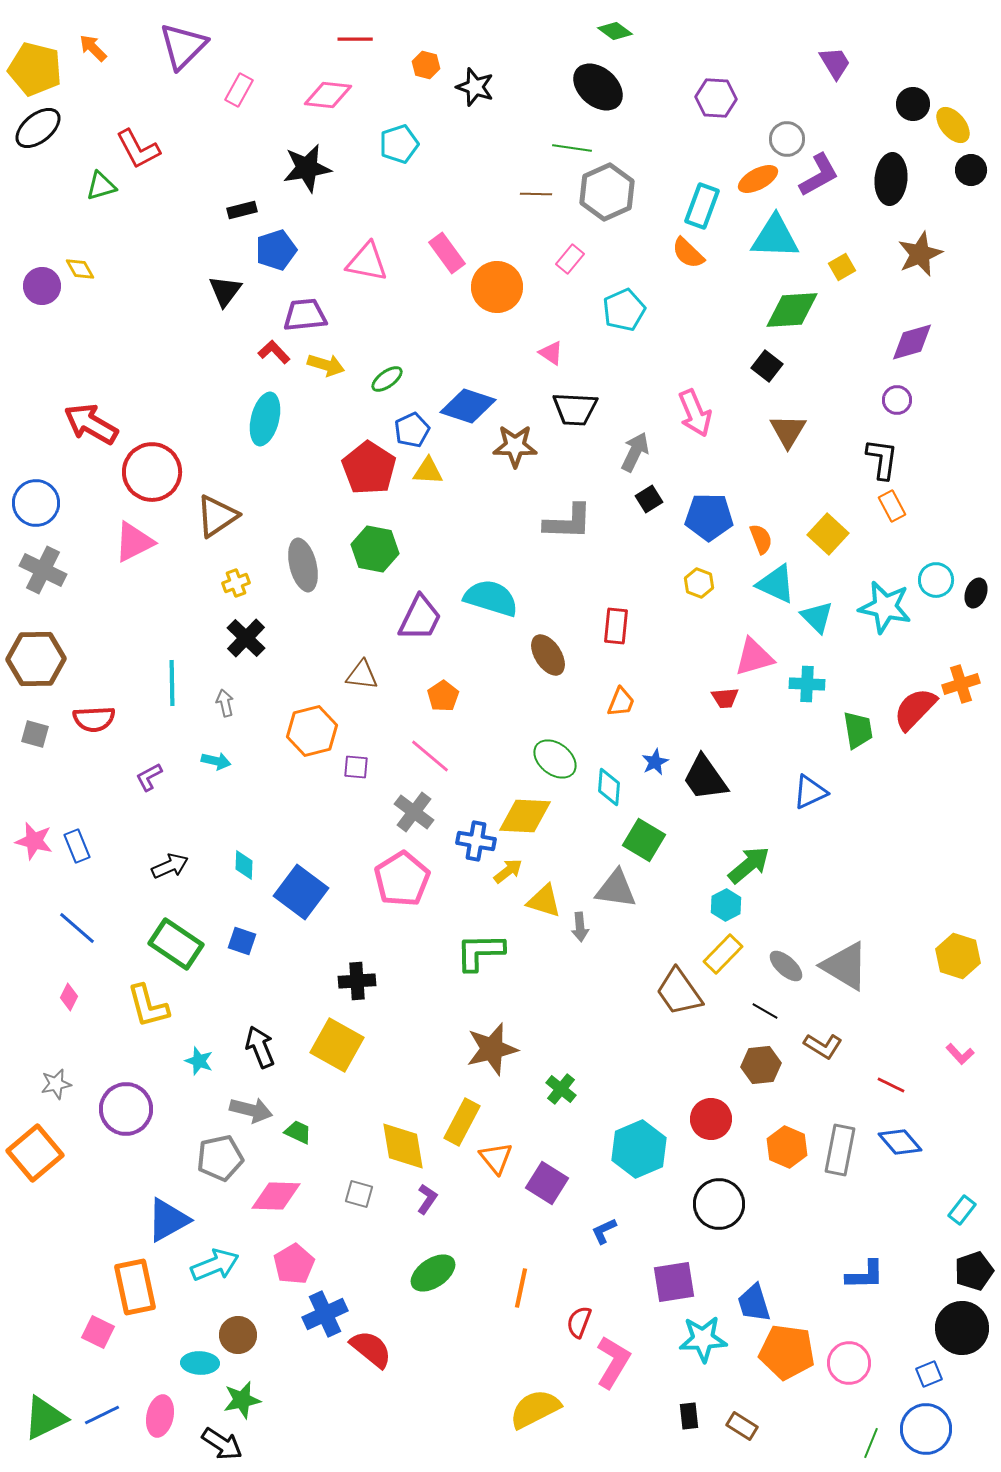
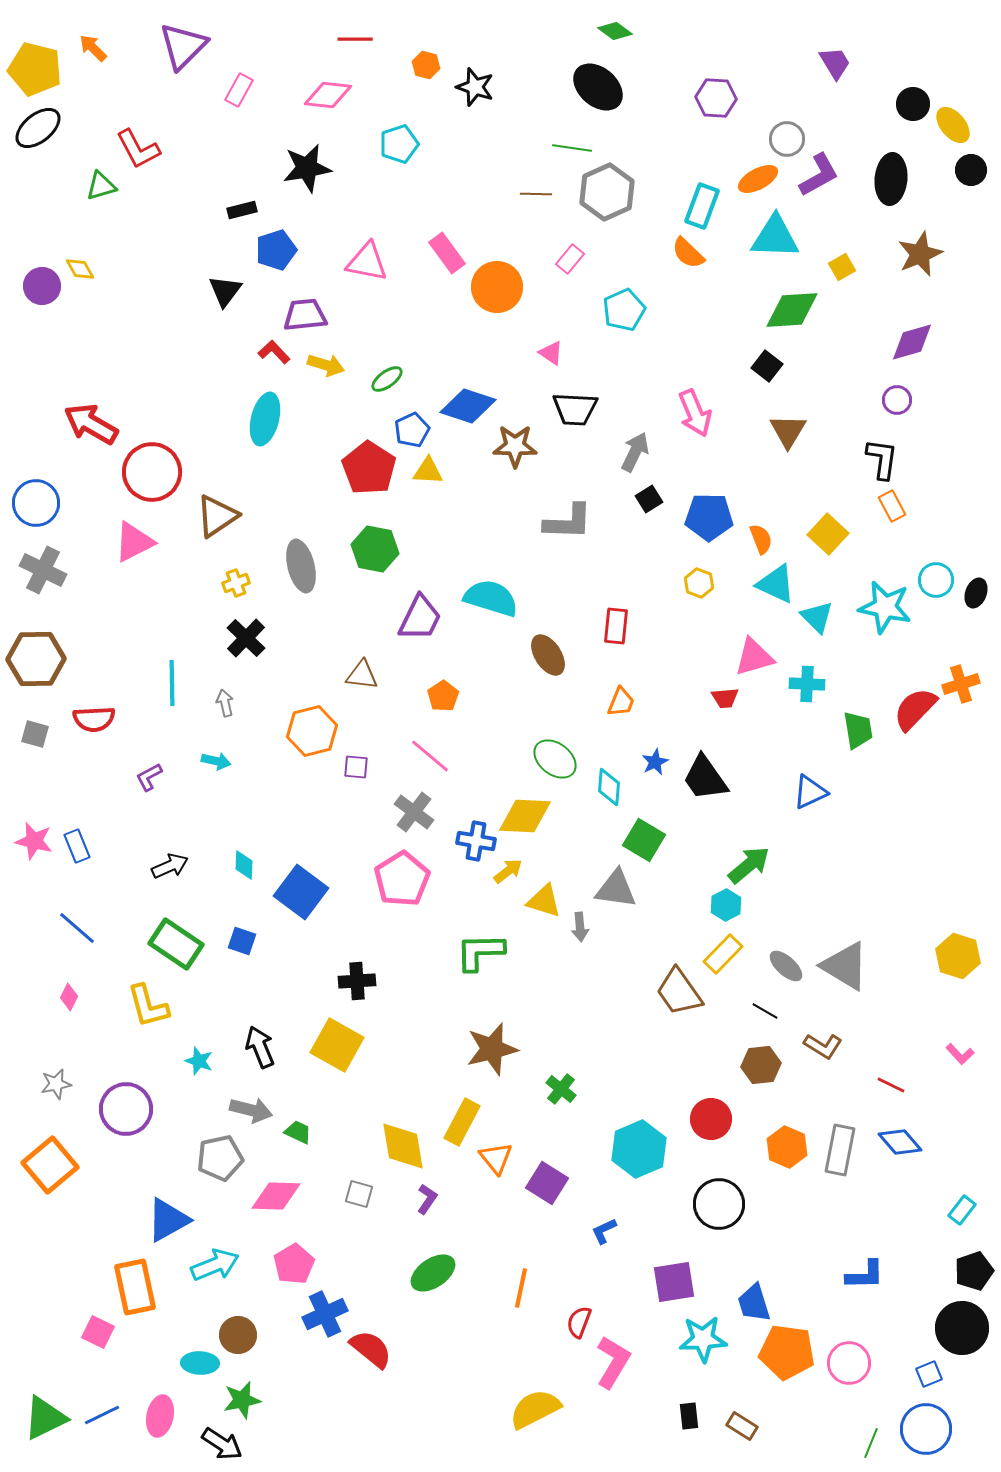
gray ellipse at (303, 565): moved 2 px left, 1 px down
orange square at (35, 1153): moved 15 px right, 12 px down
